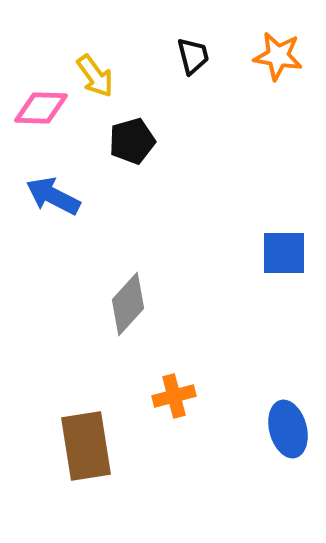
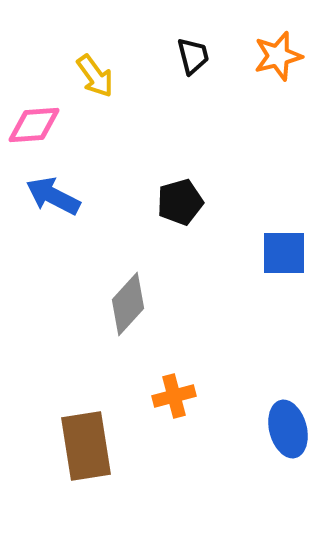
orange star: rotated 24 degrees counterclockwise
pink diamond: moved 7 px left, 17 px down; rotated 6 degrees counterclockwise
black pentagon: moved 48 px right, 61 px down
